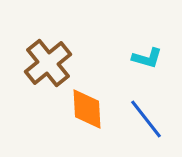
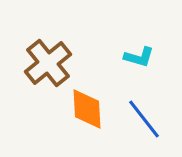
cyan L-shape: moved 8 px left, 1 px up
blue line: moved 2 px left
